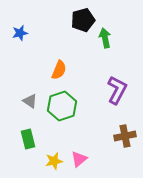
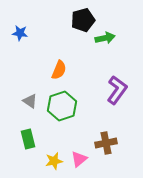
blue star: rotated 21 degrees clockwise
green arrow: rotated 90 degrees clockwise
purple L-shape: rotated 8 degrees clockwise
brown cross: moved 19 px left, 7 px down
